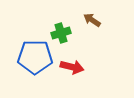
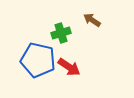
blue pentagon: moved 3 px right, 3 px down; rotated 12 degrees clockwise
red arrow: moved 3 px left; rotated 20 degrees clockwise
